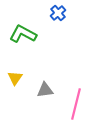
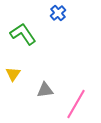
green L-shape: rotated 28 degrees clockwise
yellow triangle: moved 2 px left, 4 px up
pink line: rotated 16 degrees clockwise
